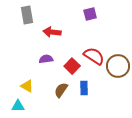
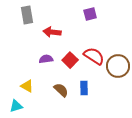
red square: moved 2 px left, 6 px up
brown semicircle: rotated 98 degrees clockwise
cyan triangle: moved 2 px left; rotated 16 degrees counterclockwise
